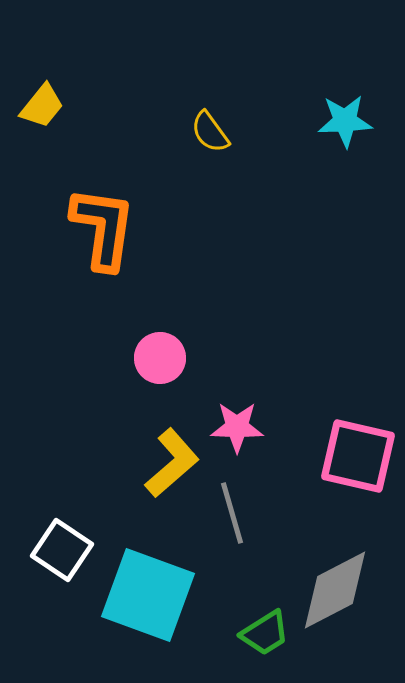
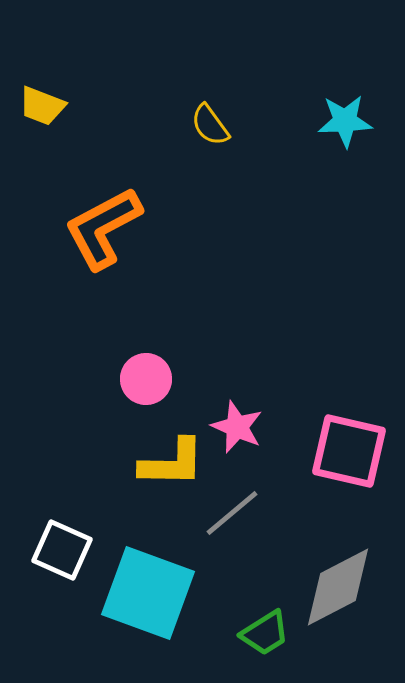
yellow trapezoid: rotated 72 degrees clockwise
yellow semicircle: moved 7 px up
orange L-shape: rotated 126 degrees counterclockwise
pink circle: moved 14 px left, 21 px down
pink star: rotated 22 degrees clockwise
pink square: moved 9 px left, 5 px up
yellow L-shape: rotated 42 degrees clockwise
gray line: rotated 66 degrees clockwise
white square: rotated 10 degrees counterclockwise
gray diamond: moved 3 px right, 3 px up
cyan square: moved 2 px up
